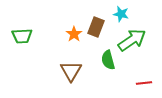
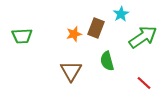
cyan star: rotated 28 degrees clockwise
brown rectangle: moved 1 px down
orange star: rotated 21 degrees clockwise
green arrow: moved 11 px right, 3 px up
green semicircle: moved 1 px left, 1 px down
red line: rotated 49 degrees clockwise
